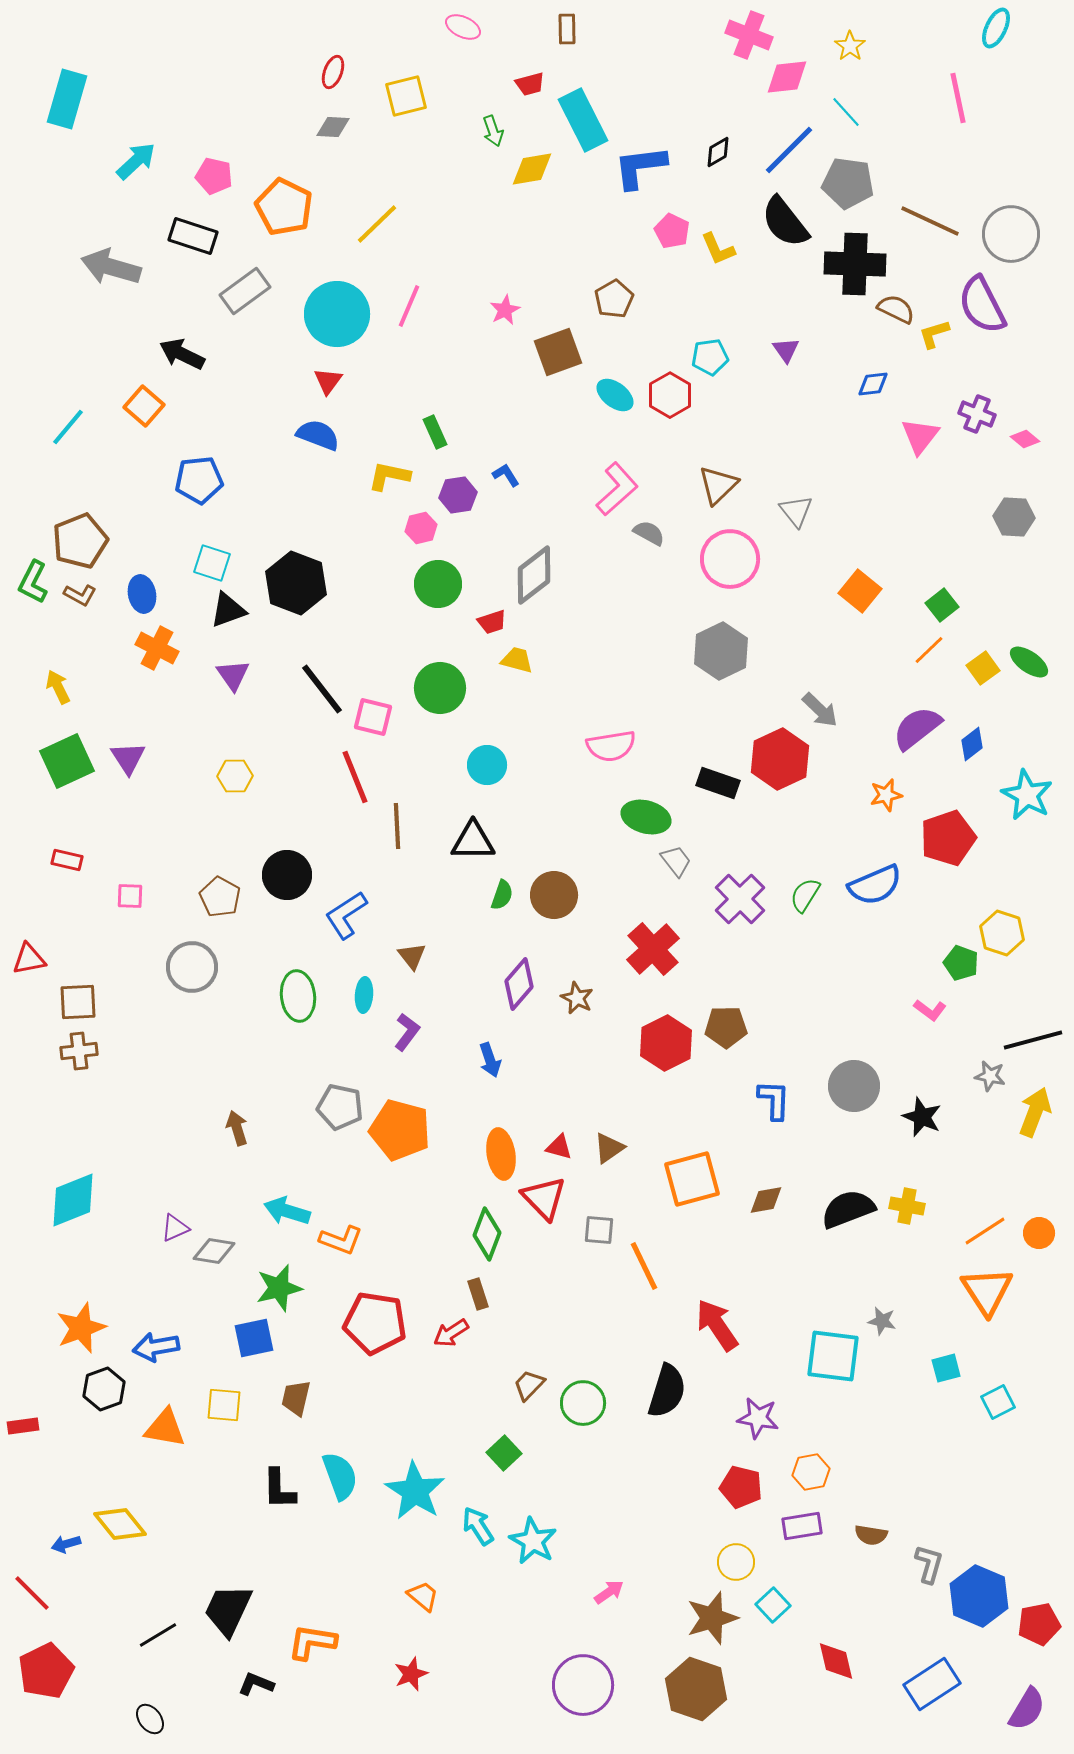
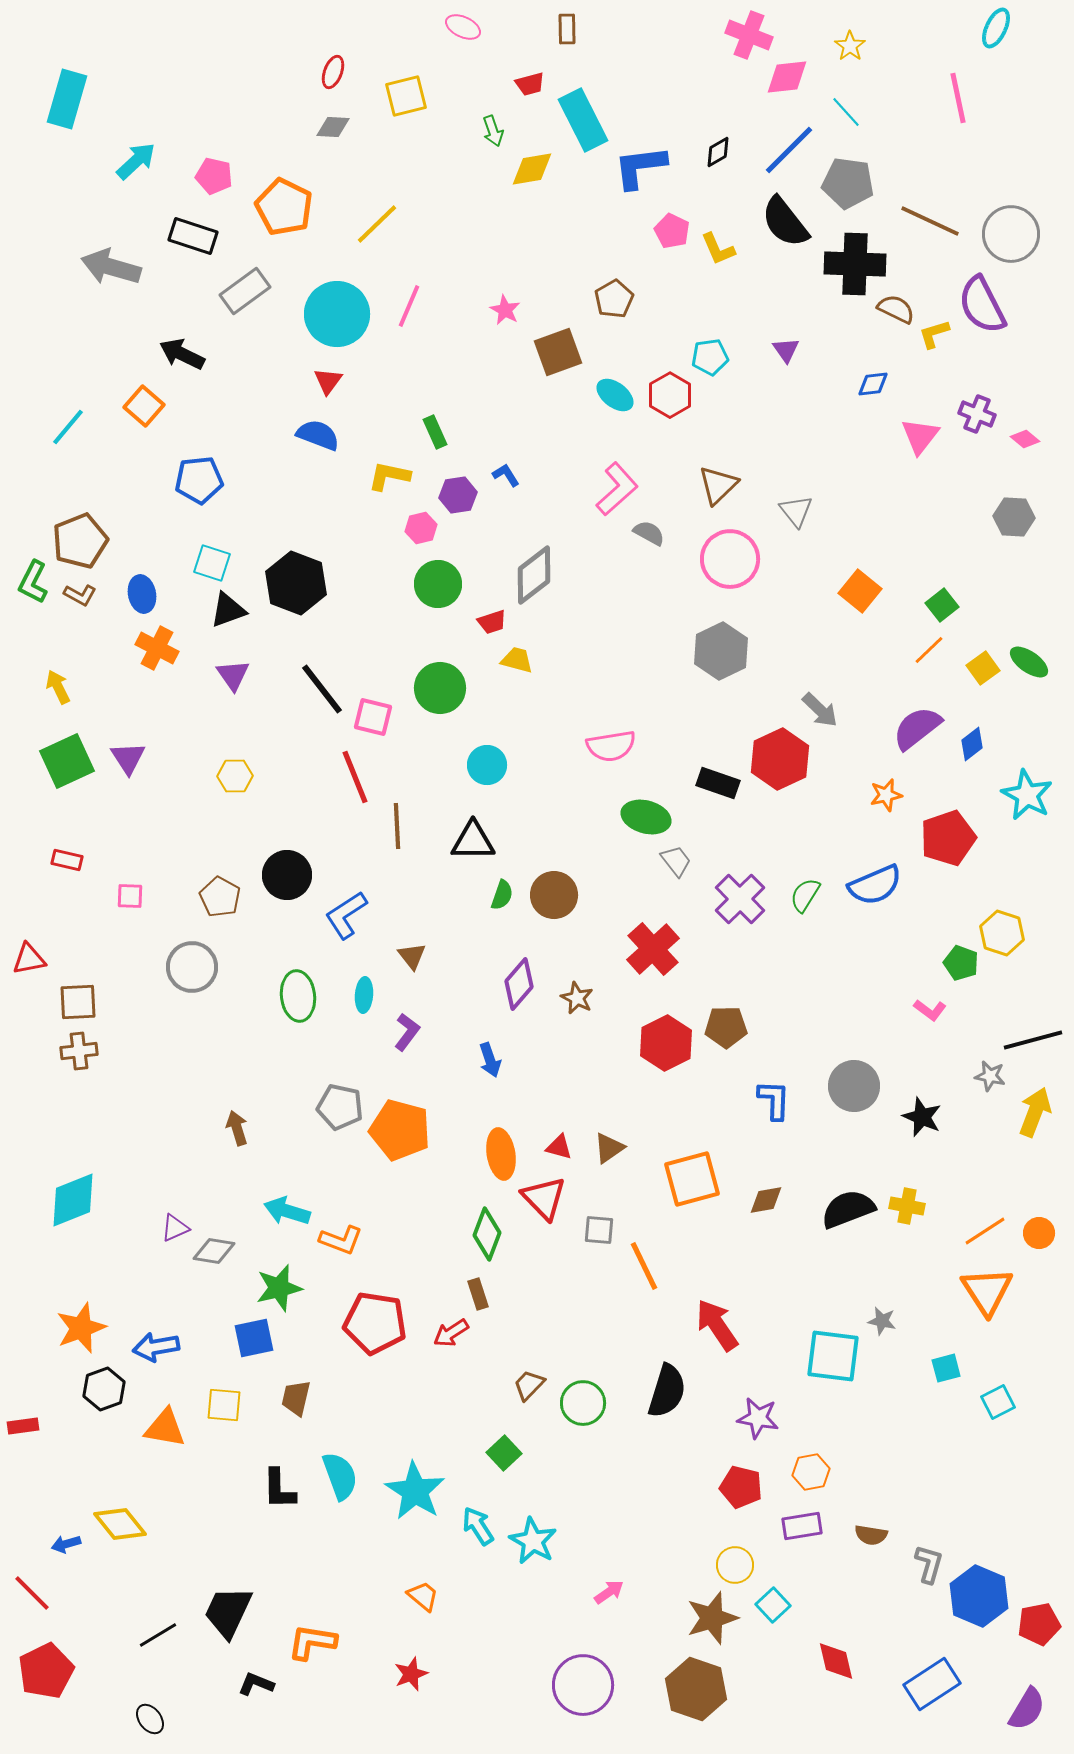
pink star at (505, 310): rotated 16 degrees counterclockwise
yellow circle at (736, 1562): moved 1 px left, 3 px down
black trapezoid at (228, 1610): moved 2 px down
